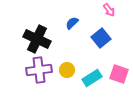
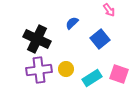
blue square: moved 1 px left, 1 px down
yellow circle: moved 1 px left, 1 px up
